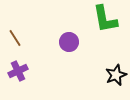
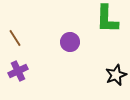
green L-shape: moved 2 px right; rotated 12 degrees clockwise
purple circle: moved 1 px right
